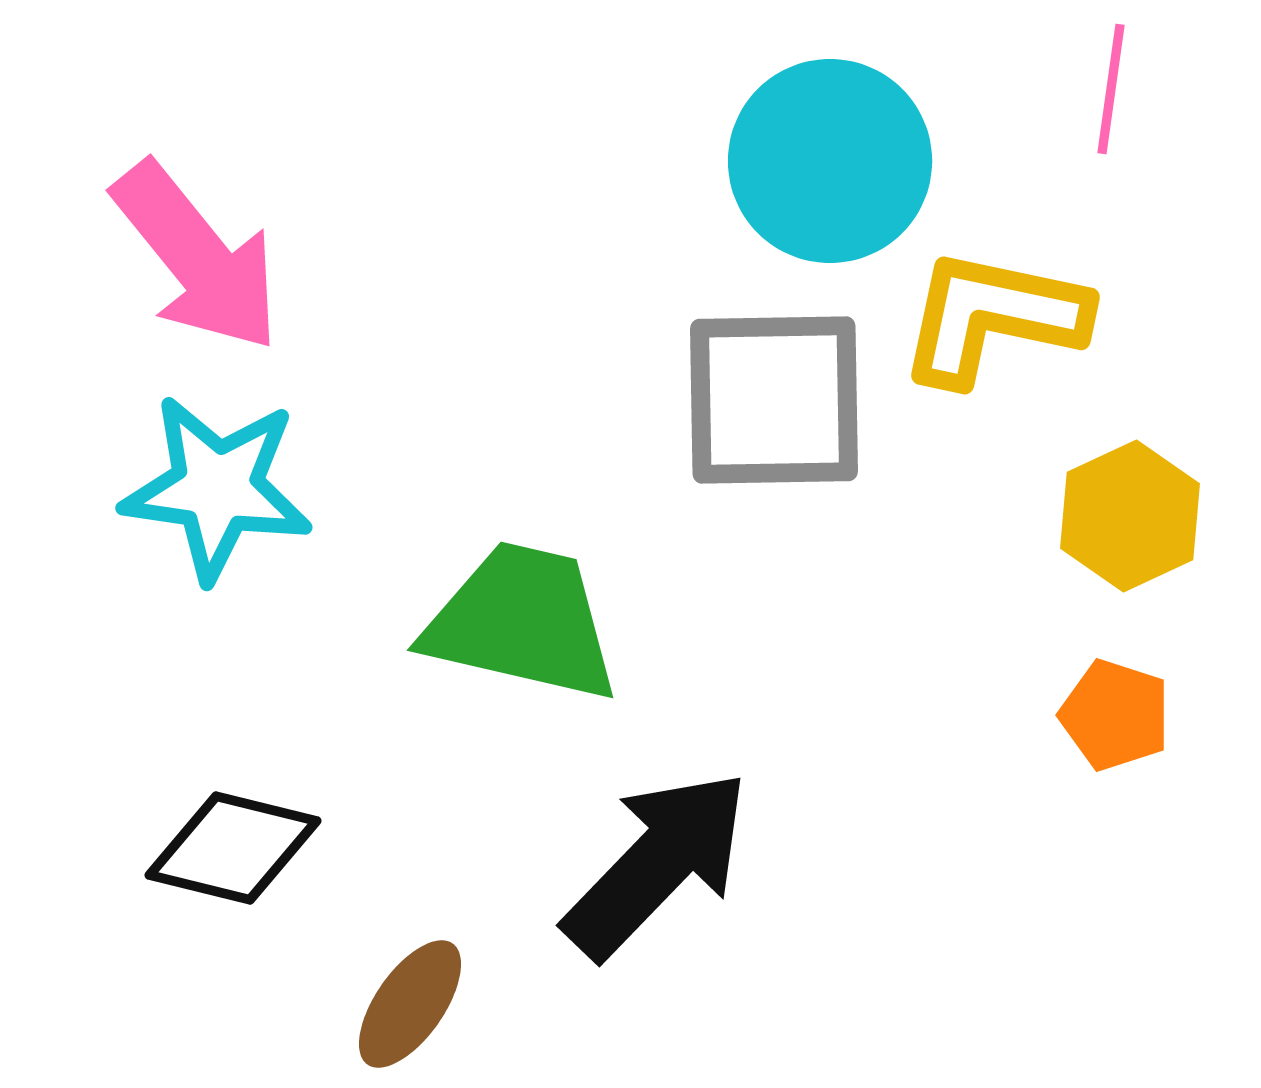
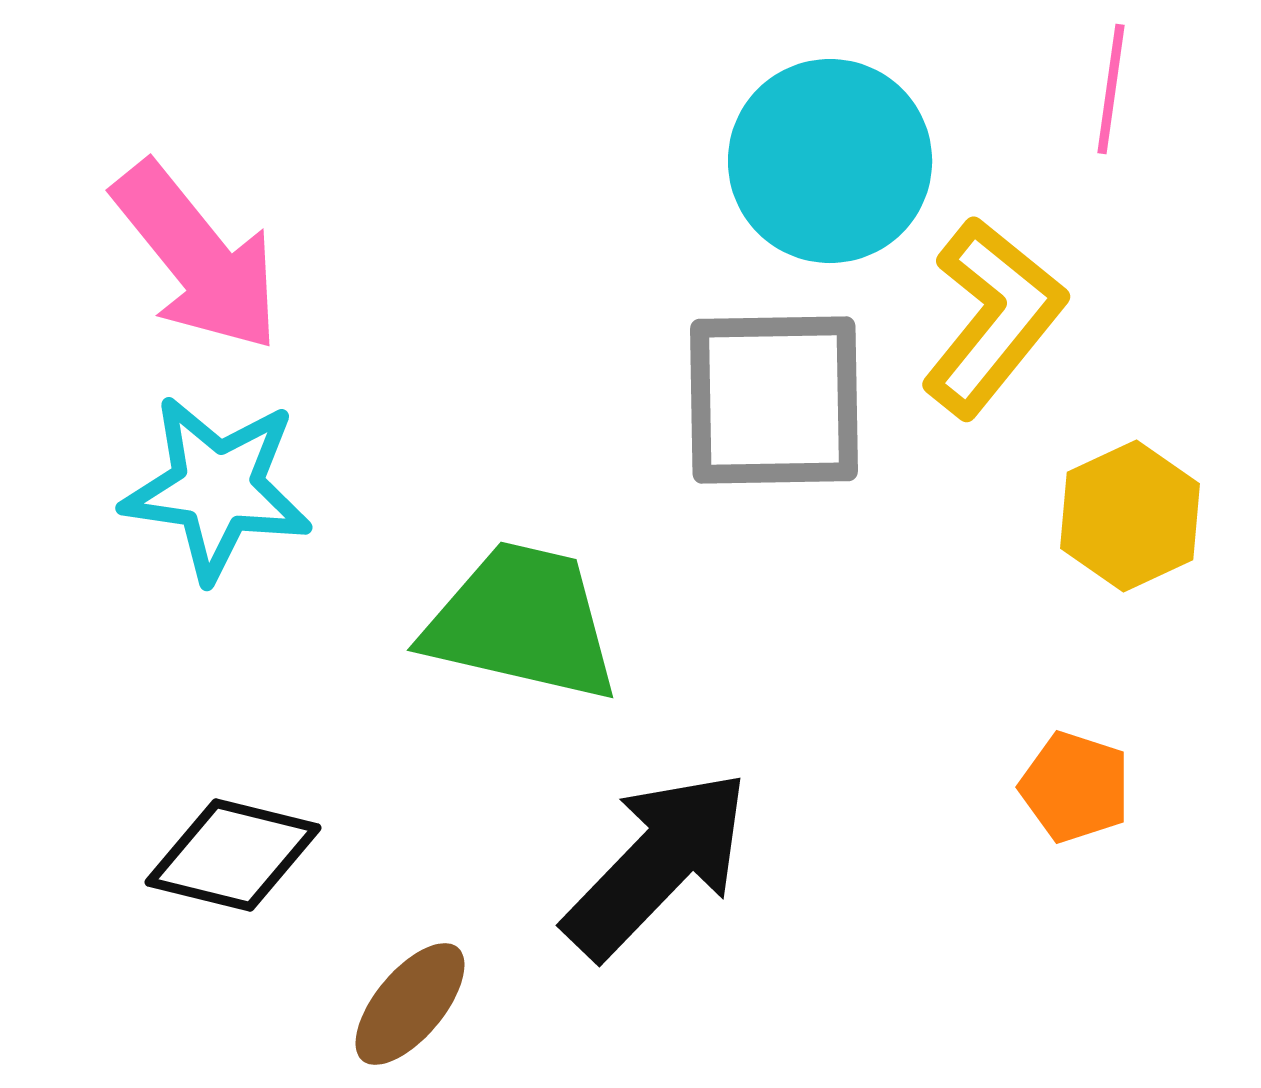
yellow L-shape: rotated 117 degrees clockwise
orange pentagon: moved 40 px left, 72 px down
black diamond: moved 7 px down
brown ellipse: rotated 5 degrees clockwise
